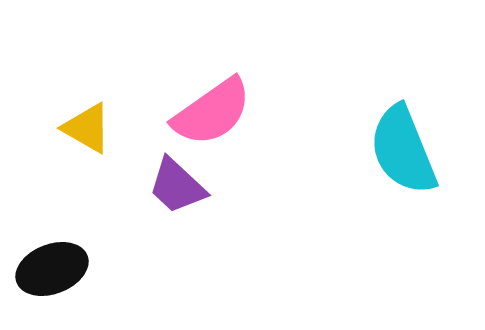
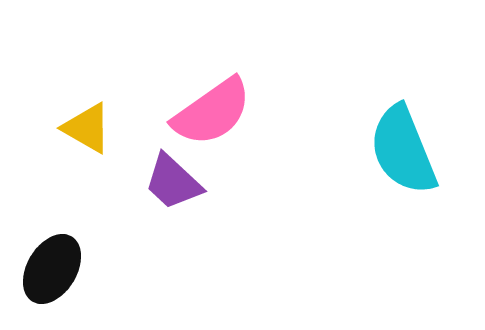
purple trapezoid: moved 4 px left, 4 px up
black ellipse: rotated 38 degrees counterclockwise
